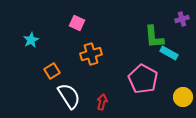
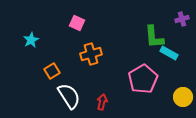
pink pentagon: rotated 12 degrees clockwise
